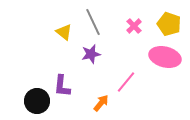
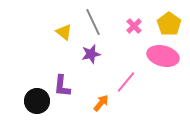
yellow pentagon: rotated 15 degrees clockwise
pink ellipse: moved 2 px left, 1 px up
